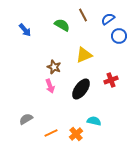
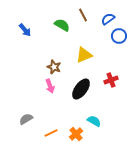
cyan semicircle: rotated 16 degrees clockwise
